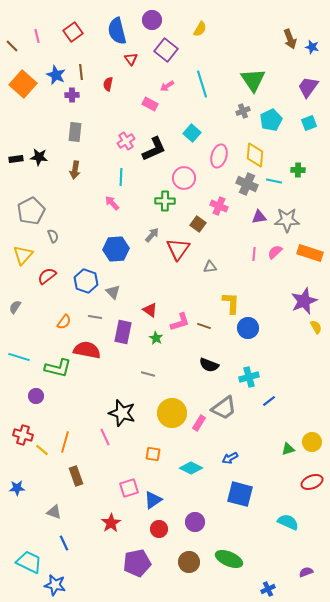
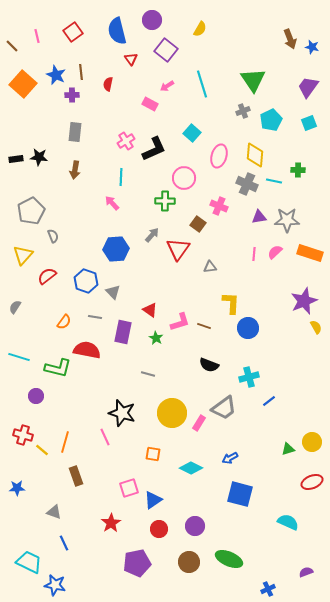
purple circle at (195, 522): moved 4 px down
